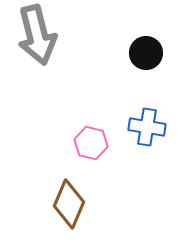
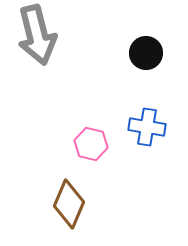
pink hexagon: moved 1 px down
